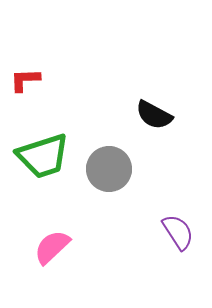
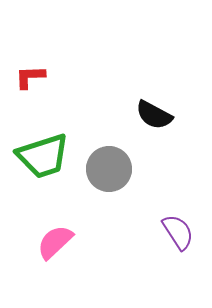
red L-shape: moved 5 px right, 3 px up
pink semicircle: moved 3 px right, 5 px up
